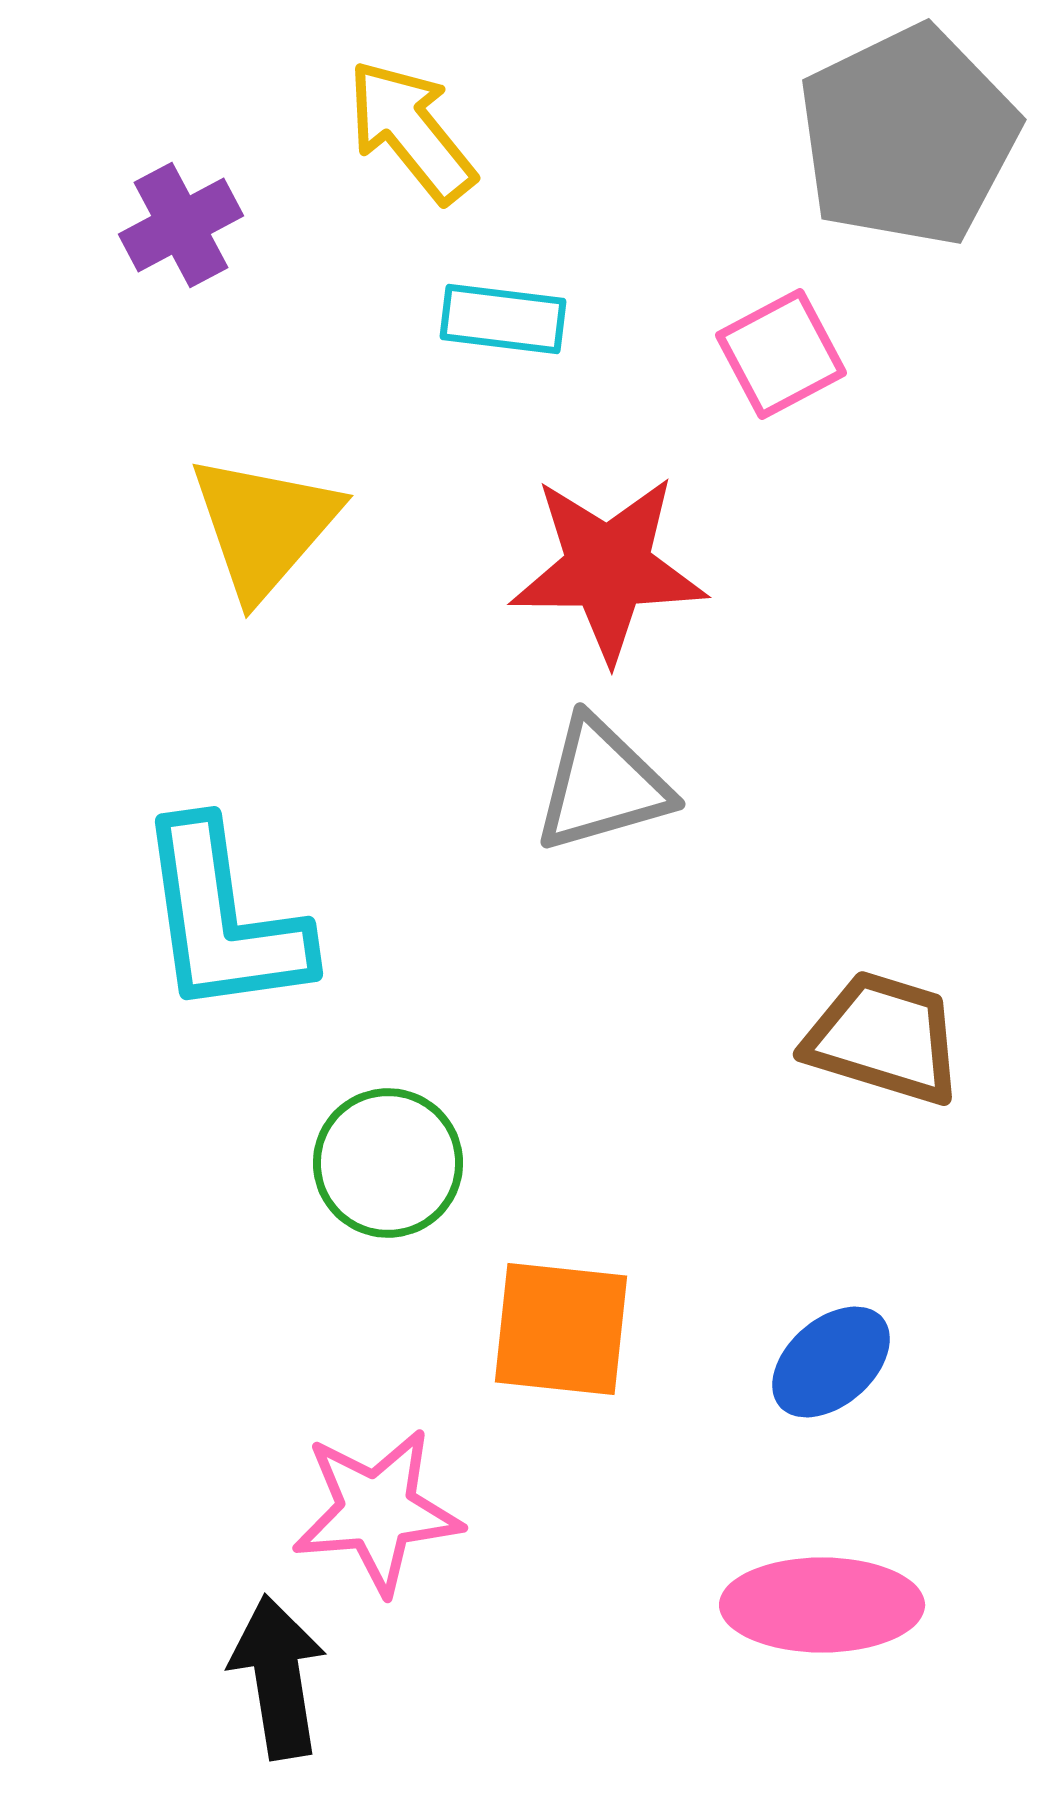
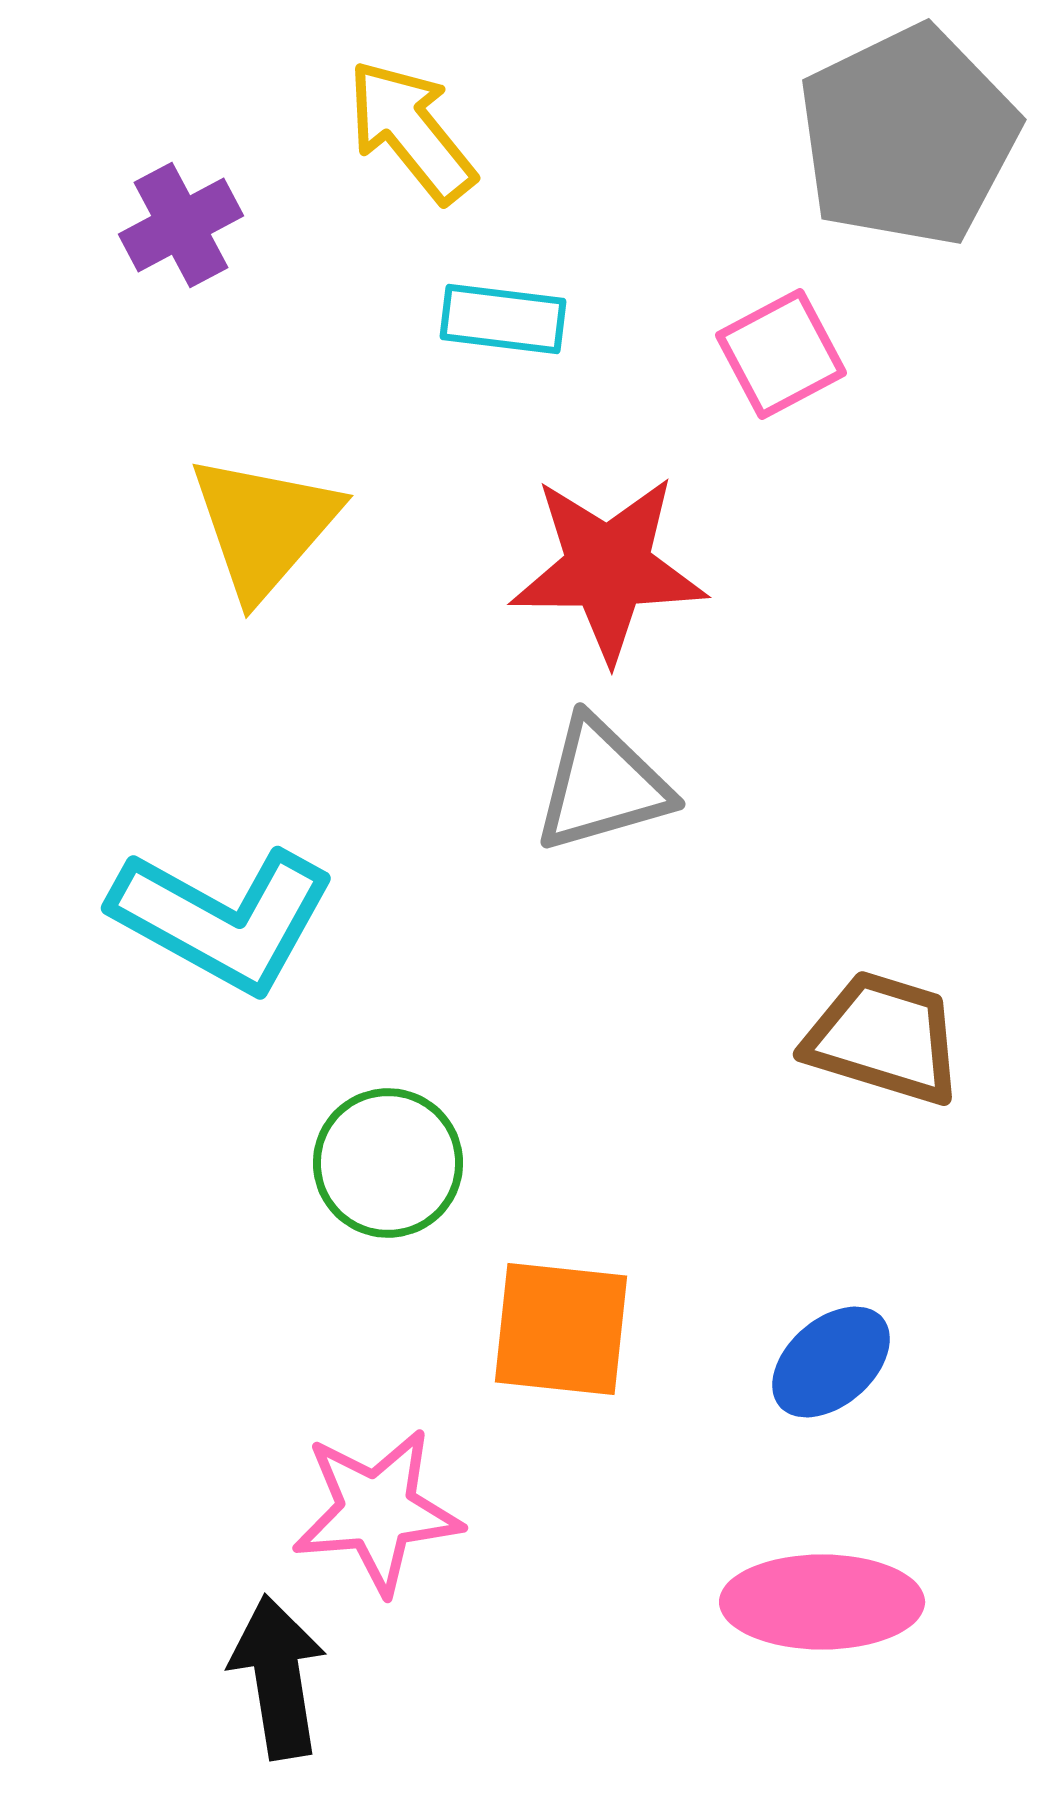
cyan L-shape: rotated 53 degrees counterclockwise
pink ellipse: moved 3 px up
